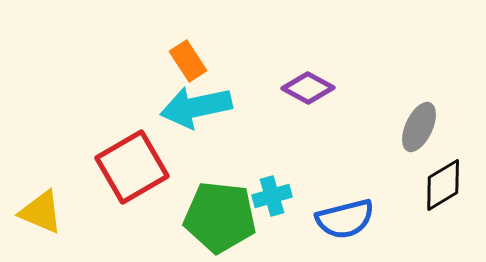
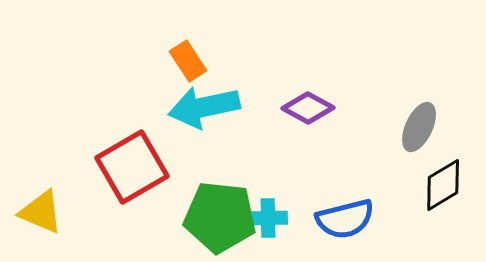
purple diamond: moved 20 px down
cyan arrow: moved 8 px right
cyan cross: moved 4 px left, 22 px down; rotated 15 degrees clockwise
